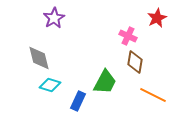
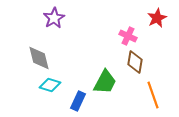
orange line: rotated 44 degrees clockwise
